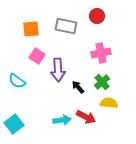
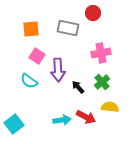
red circle: moved 4 px left, 3 px up
gray rectangle: moved 2 px right, 2 px down
cyan semicircle: moved 12 px right
yellow semicircle: moved 1 px right, 4 px down
